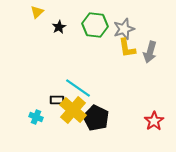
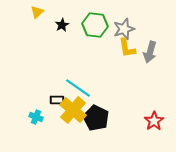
black star: moved 3 px right, 2 px up
